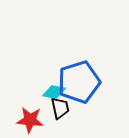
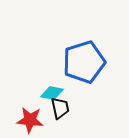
blue pentagon: moved 5 px right, 20 px up
cyan diamond: moved 2 px left, 1 px down
